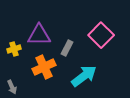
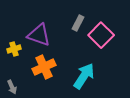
purple triangle: rotated 20 degrees clockwise
gray rectangle: moved 11 px right, 25 px up
cyan arrow: rotated 20 degrees counterclockwise
